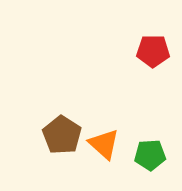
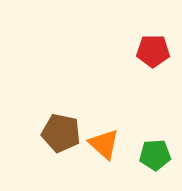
brown pentagon: moved 1 px left, 2 px up; rotated 21 degrees counterclockwise
green pentagon: moved 5 px right
